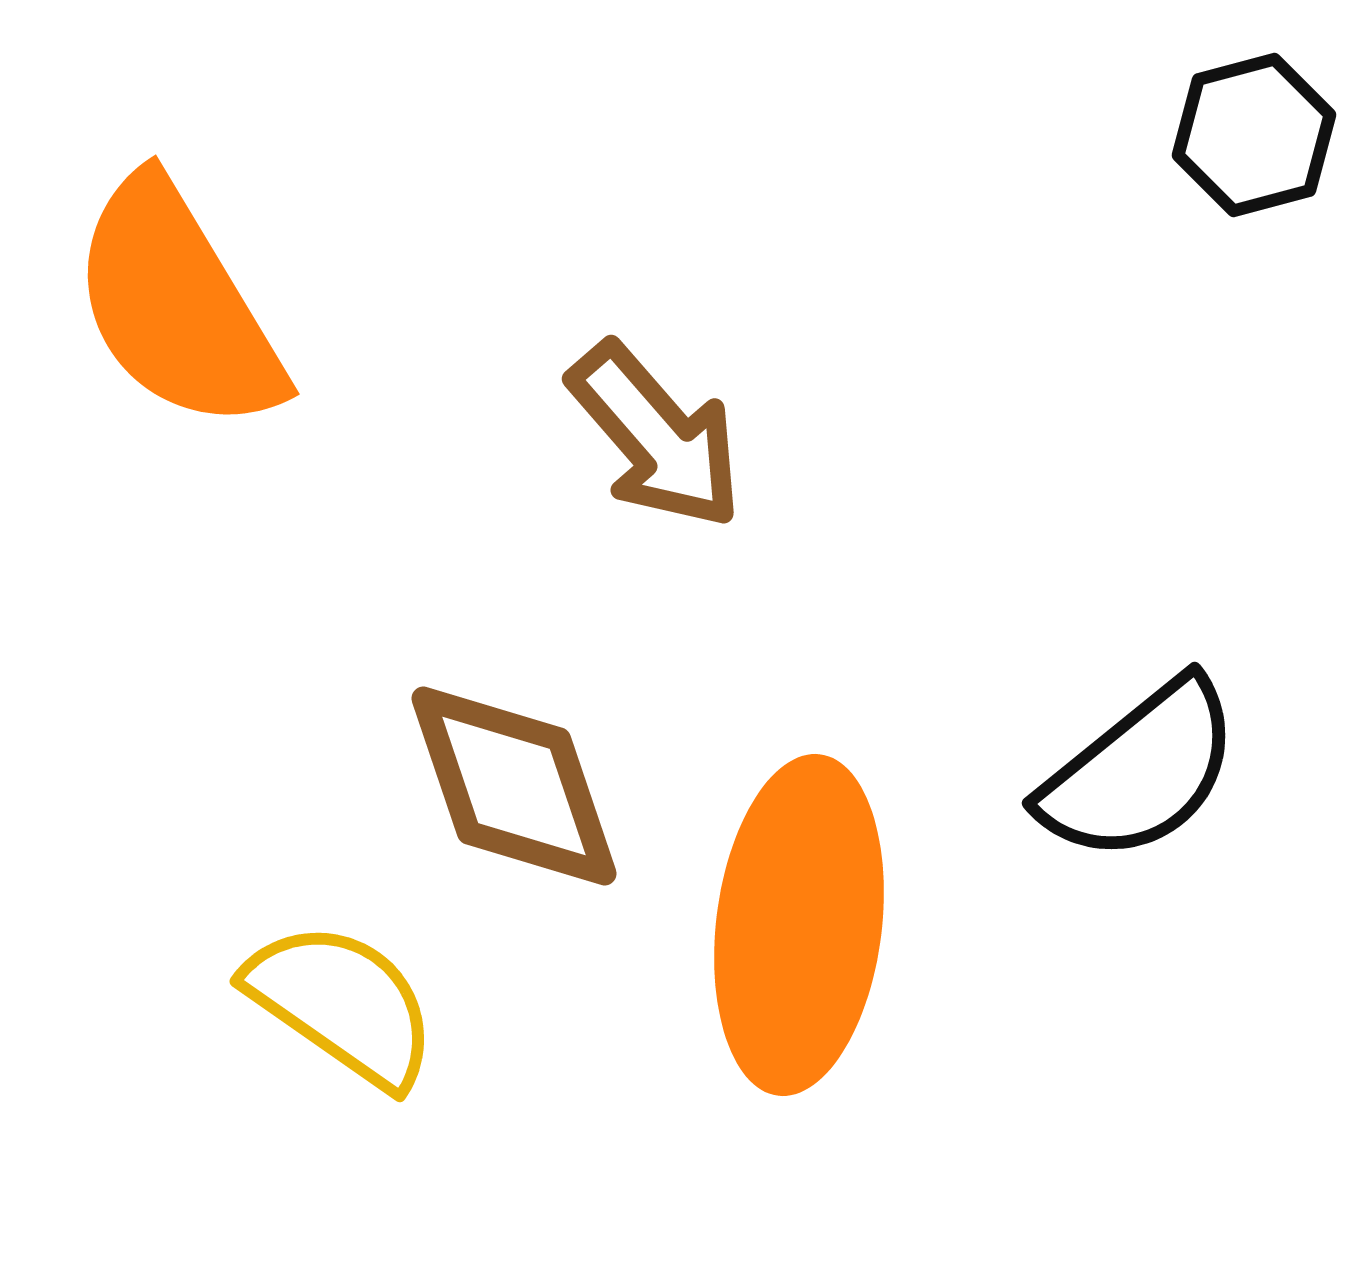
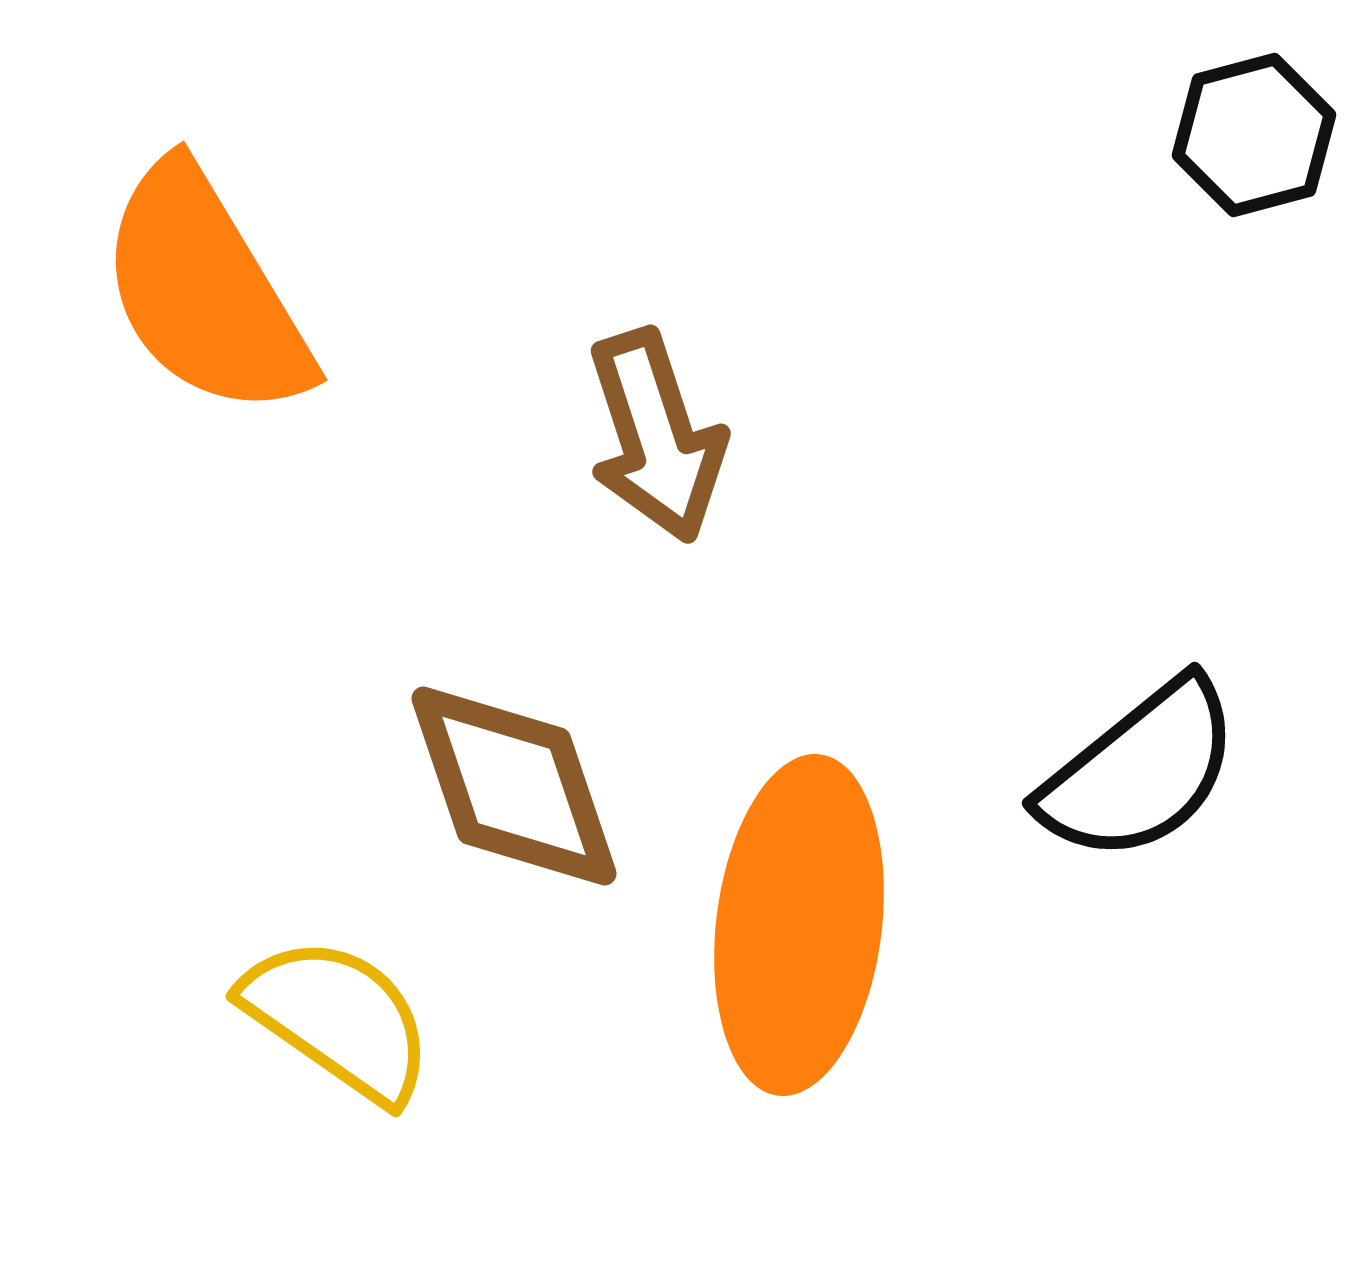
orange semicircle: moved 28 px right, 14 px up
brown arrow: rotated 23 degrees clockwise
yellow semicircle: moved 4 px left, 15 px down
